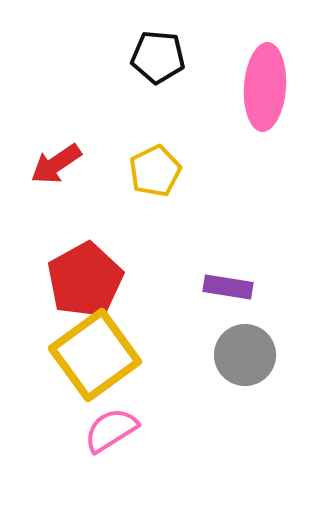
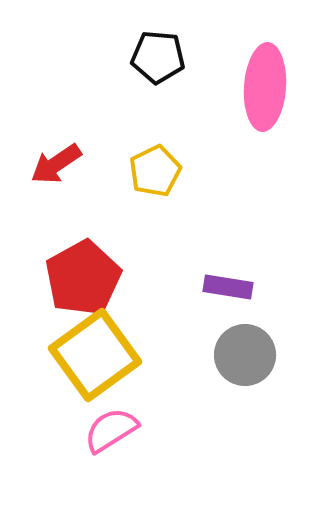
red pentagon: moved 2 px left, 2 px up
